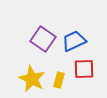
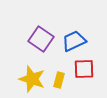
purple square: moved 2 px left
yellow star: rotated 8 degrees counterclockwise
